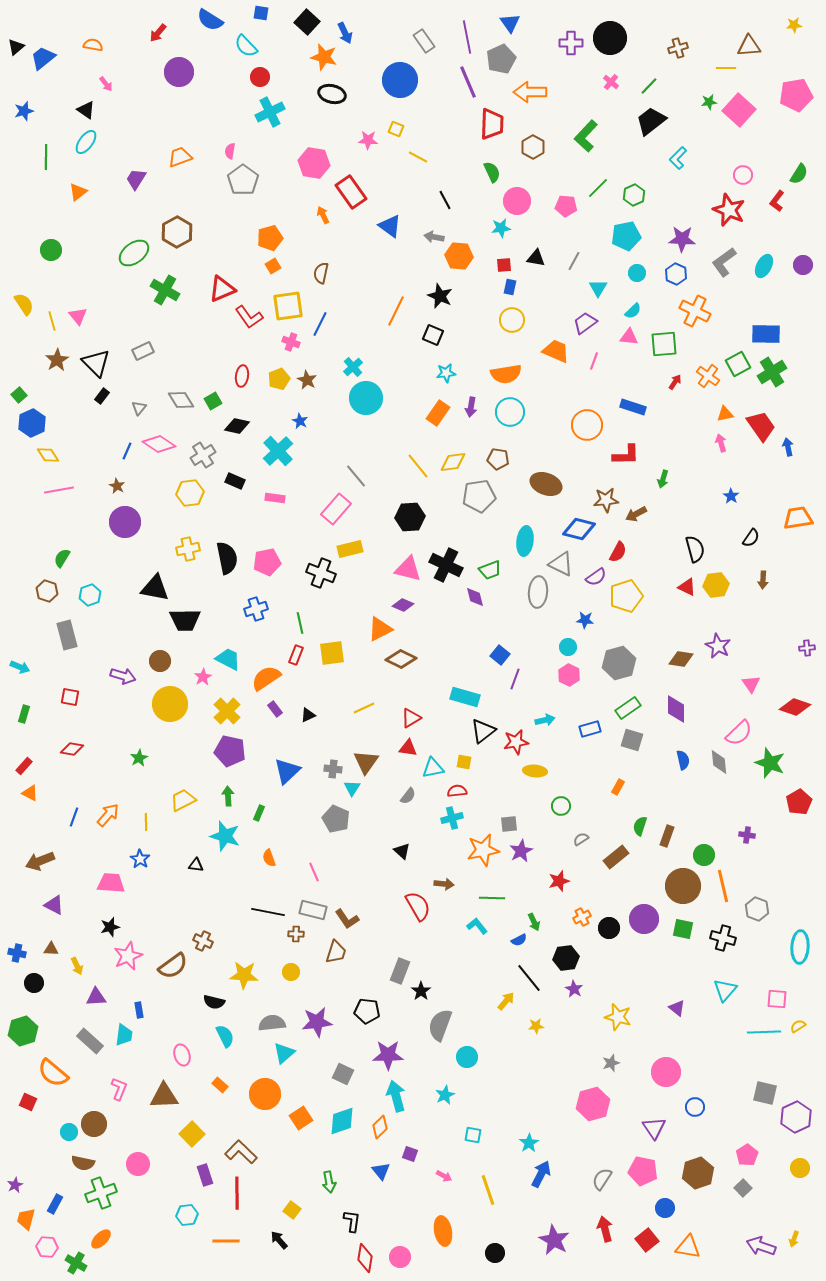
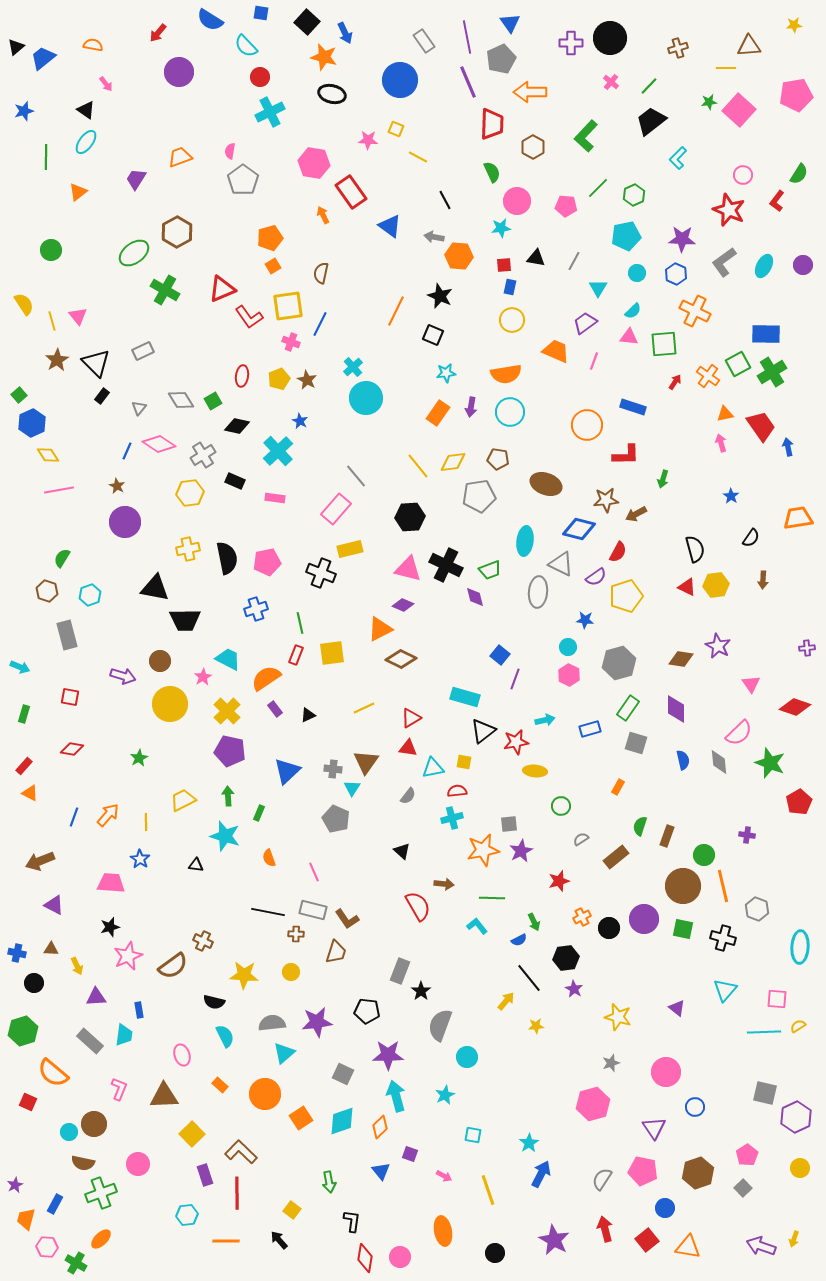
green rectangle at (628, 708): rotated 20 degrees counterclockwise
gray square at (632, 740): moved 4 px right, 3 px down
